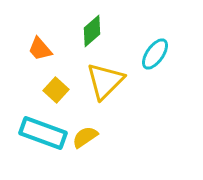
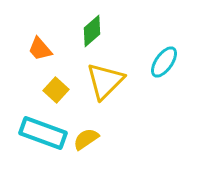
cyan ellipse: moved 9 px right, 8 px down
yellow semicircle: moved 1 px right, 2 px down
